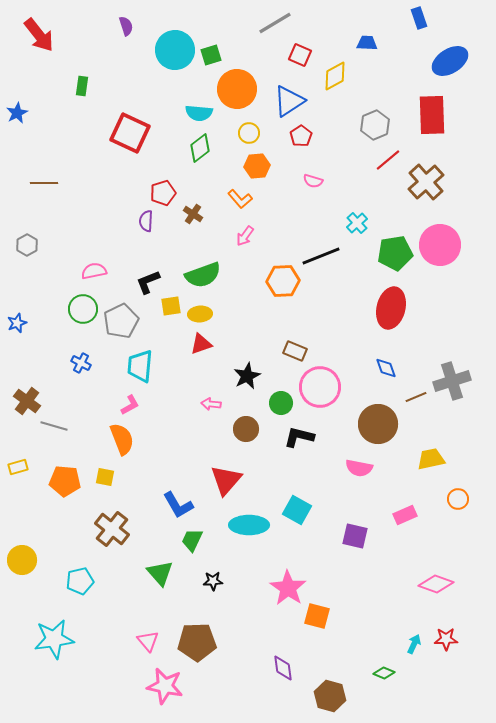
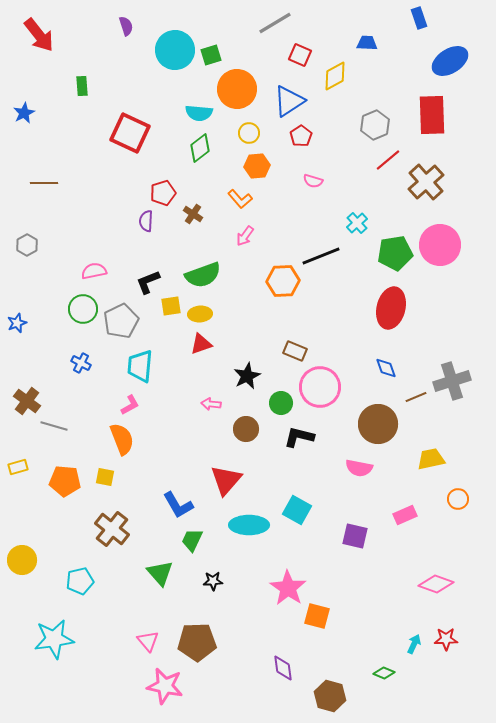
green rectangle at (82, 86): rotated 12 degrees counterclockwise
blue star at (17, 113): moved 7 px right
